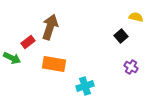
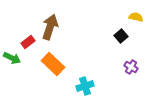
orange rectangle: moved 1 px left; rotated 35 degrees clockwise
